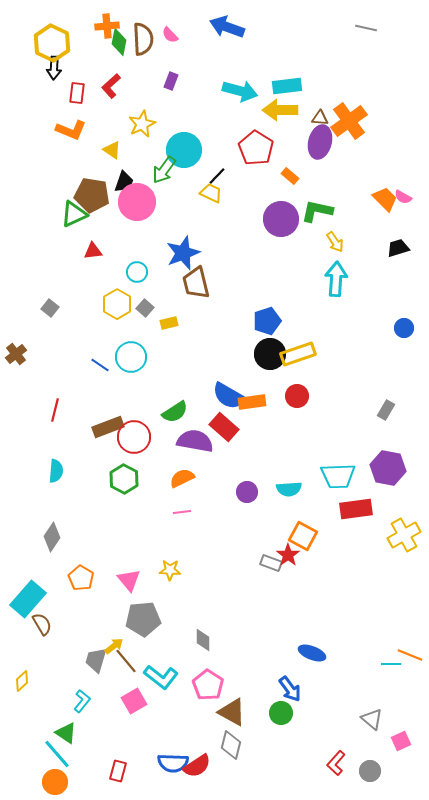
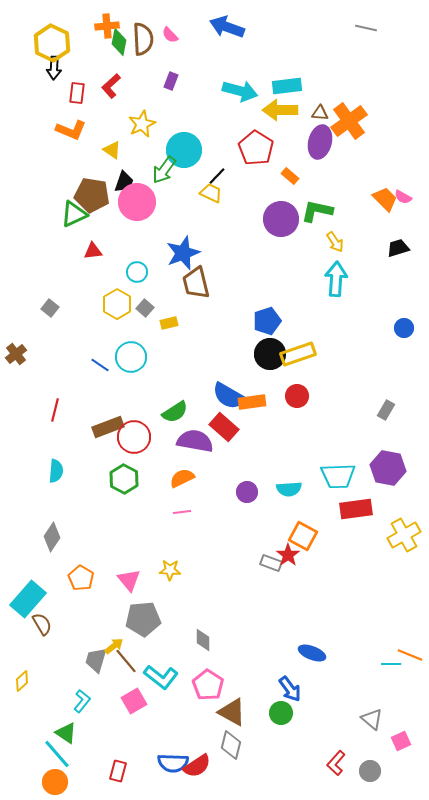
brown triangle at (320, 118): moved 5 px up
